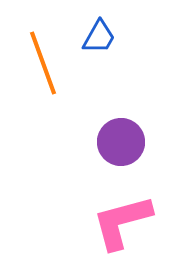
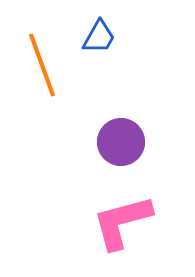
orange line: moved 1 px left, 2 px down
